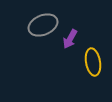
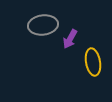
gray ellipse: rotated 16 degrees clockwise
